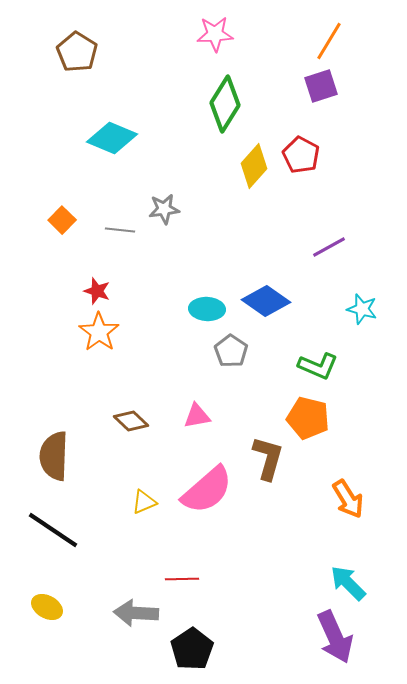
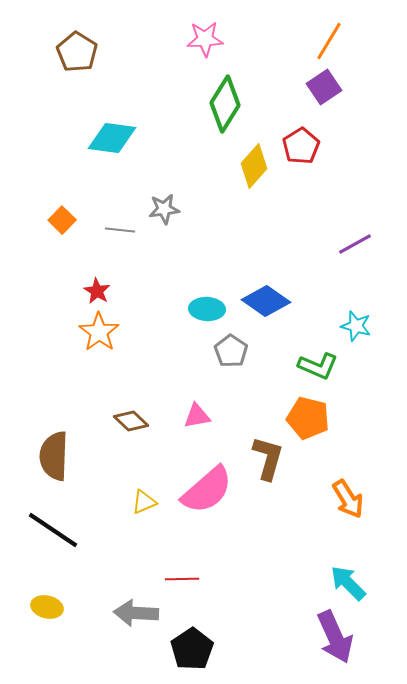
pink star: moved 10 px left, 5 px down
purple square: moved 3 px right, 1 px down; rotated 16 degrees counterclockwise
cyan diamond: rotated 15 degrees counterclockwise
red pentagon: moved 9 px up; rotated 12 degrees clockwise
purple line: moved 26 px right, 3 px up
red star: rotated 12 degrees clockwise
cyan star: moved 6 px left, 17 px down
yellow ellipse: rotated 16 degrees counterclockwise
